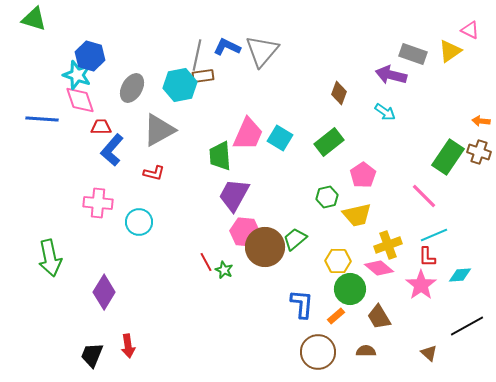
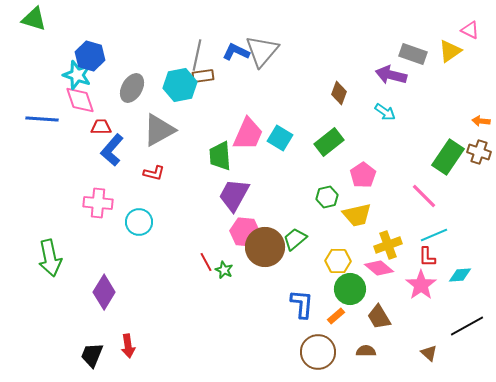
blue L-shape at (227, 47): moved 9 px right, 5 px down
